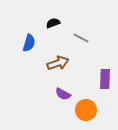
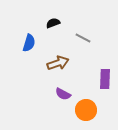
gray line: moved 2 px right
